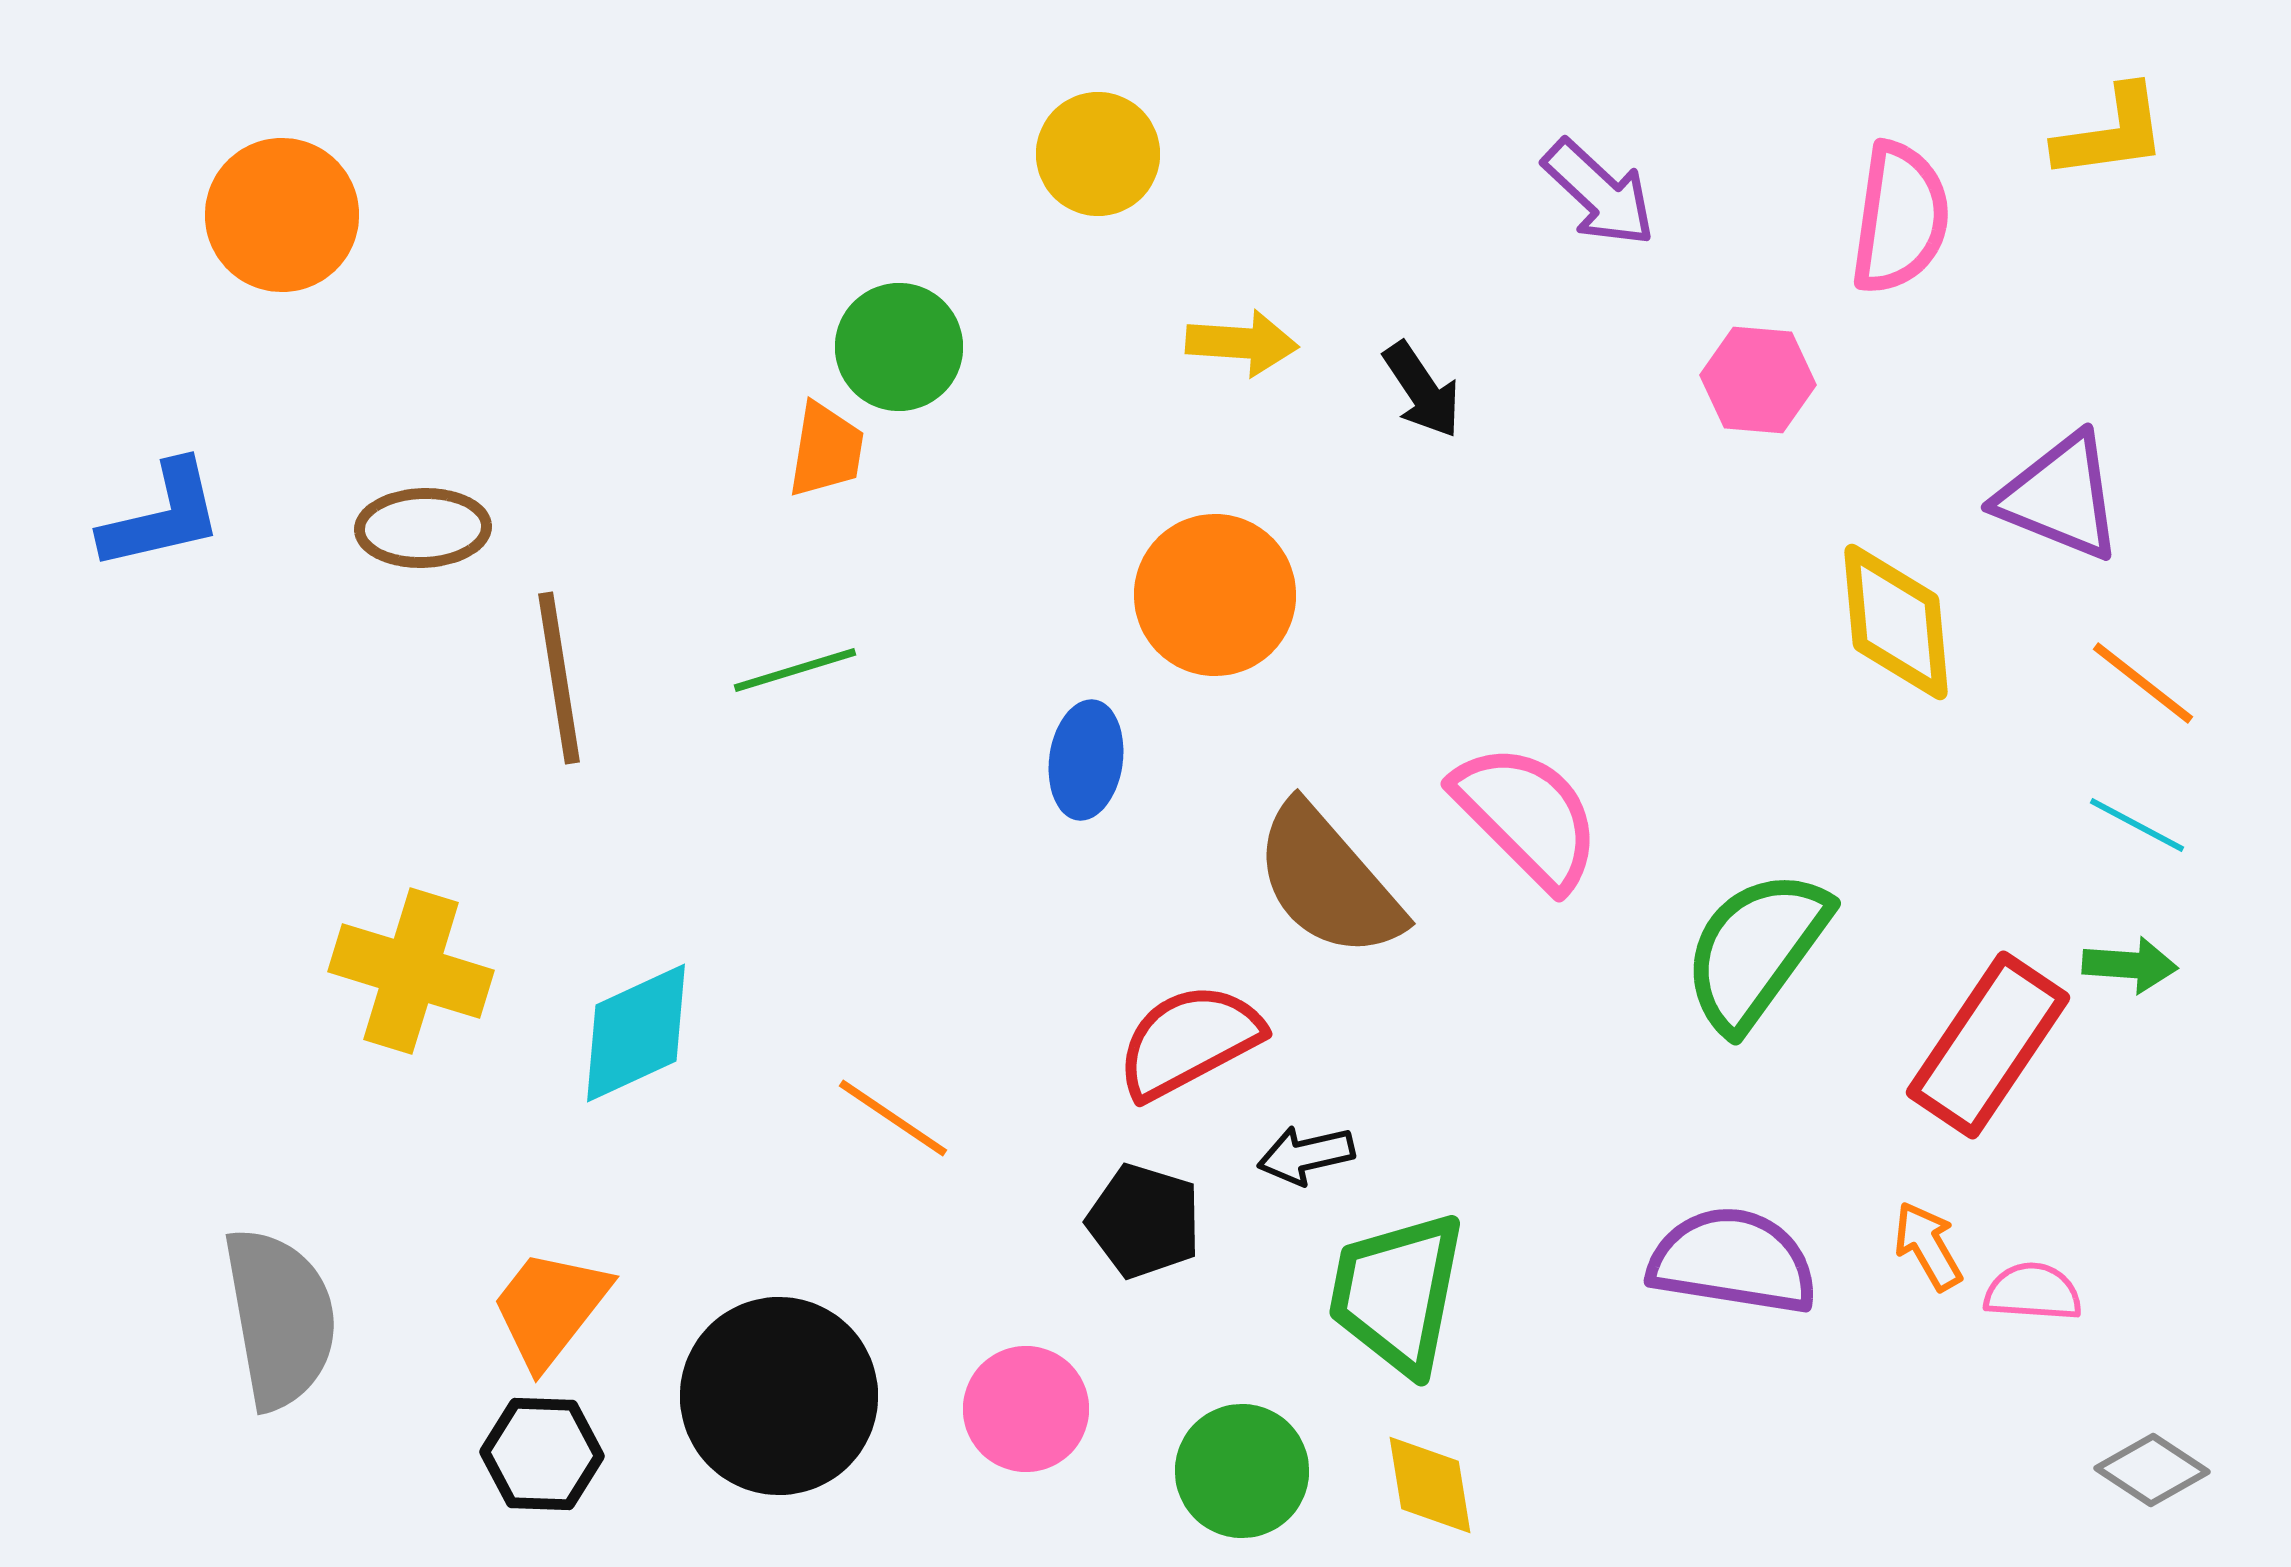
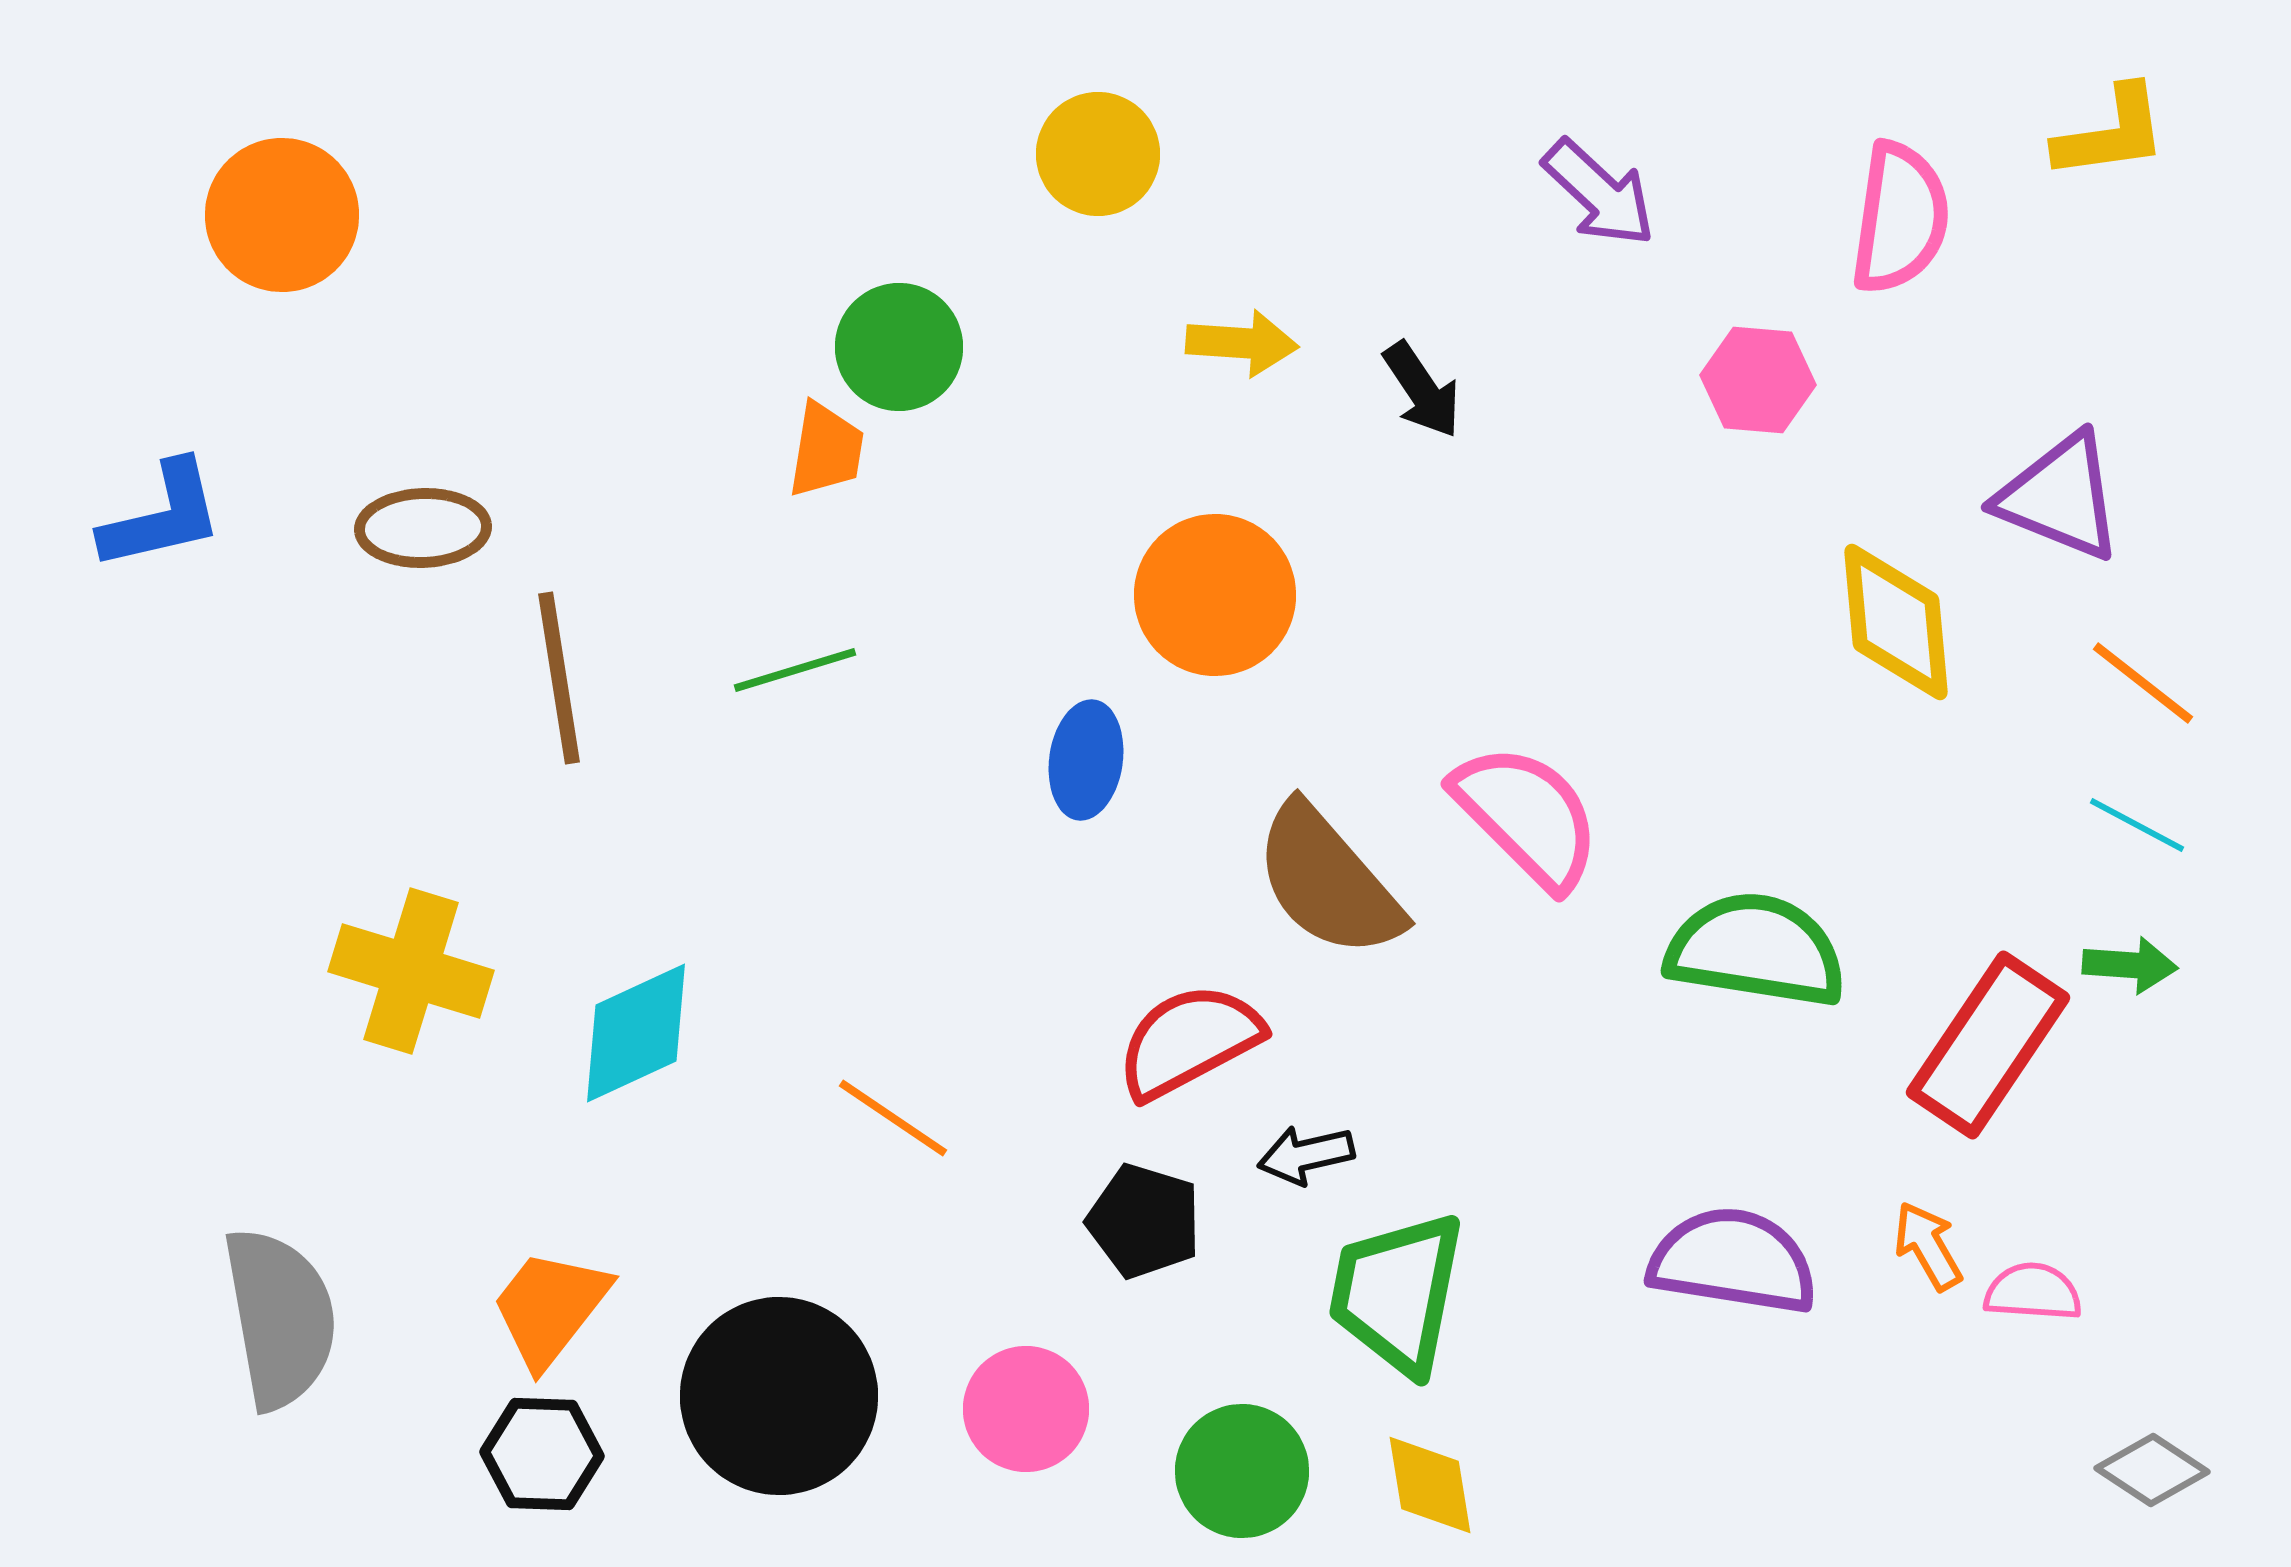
green semicircle at (1756, 950): rotated 63 degrees clockwise
